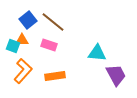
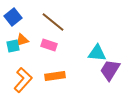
blue square: moved 15 px left, 3 px up
orange triangle: rotated 16 degrees counterclockwise
cyan square: rotated 32 degrees counterclockwise
orange L-shape: moved 9 px down
purple trapezoid: moved 6 px left, 5 px up; rotated 120 degrees counterclockwise
